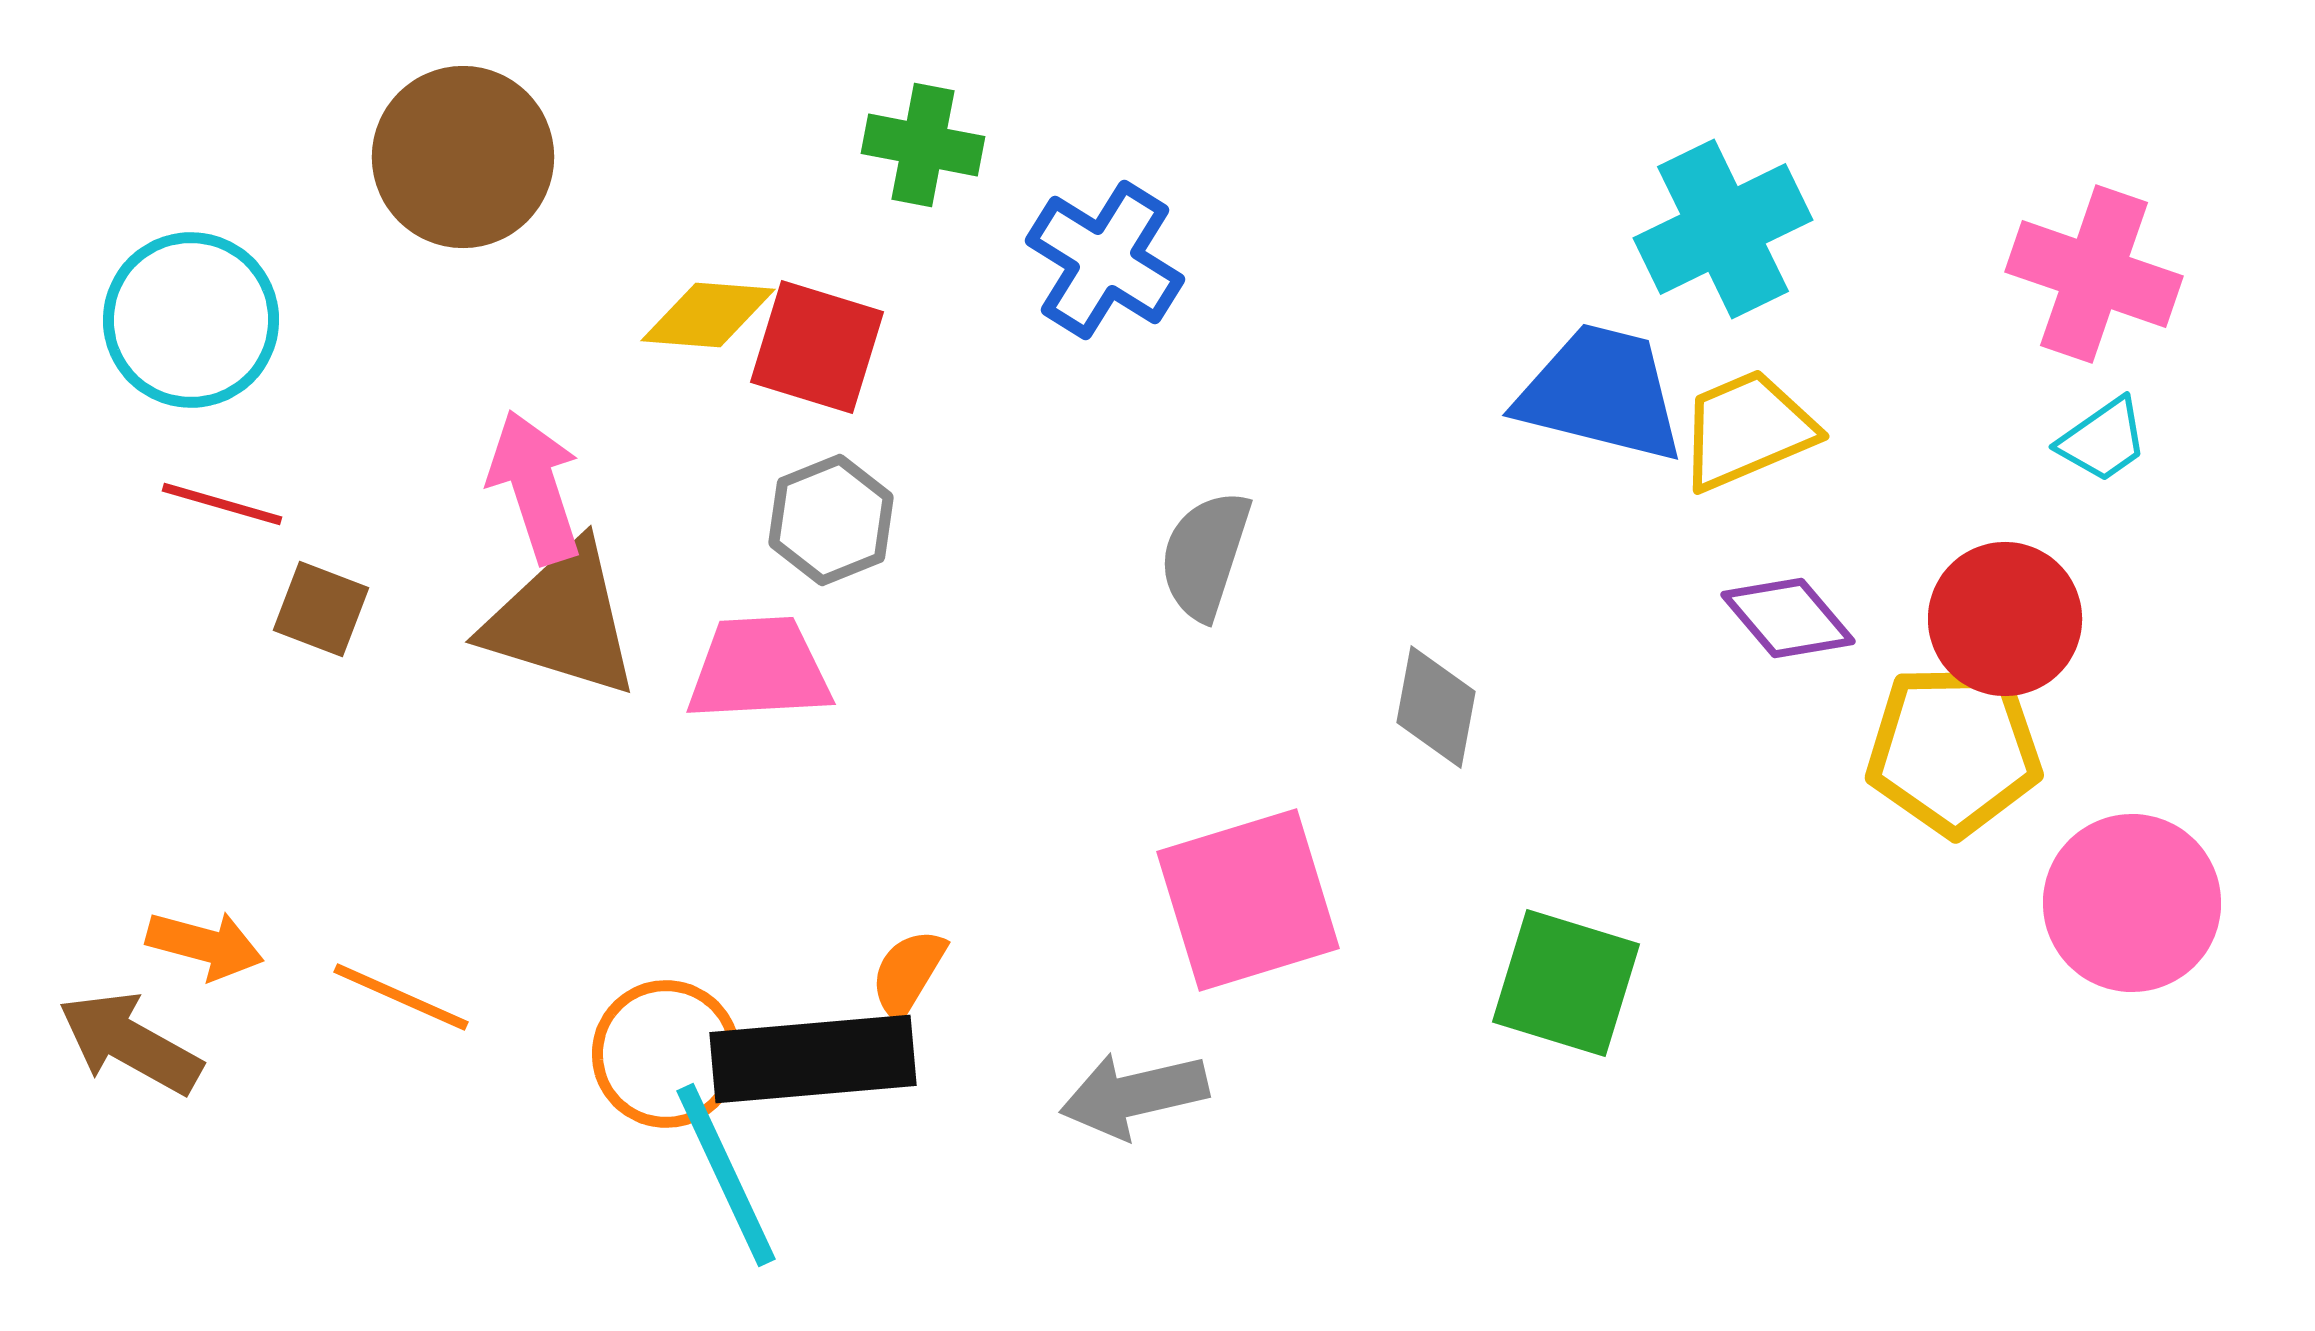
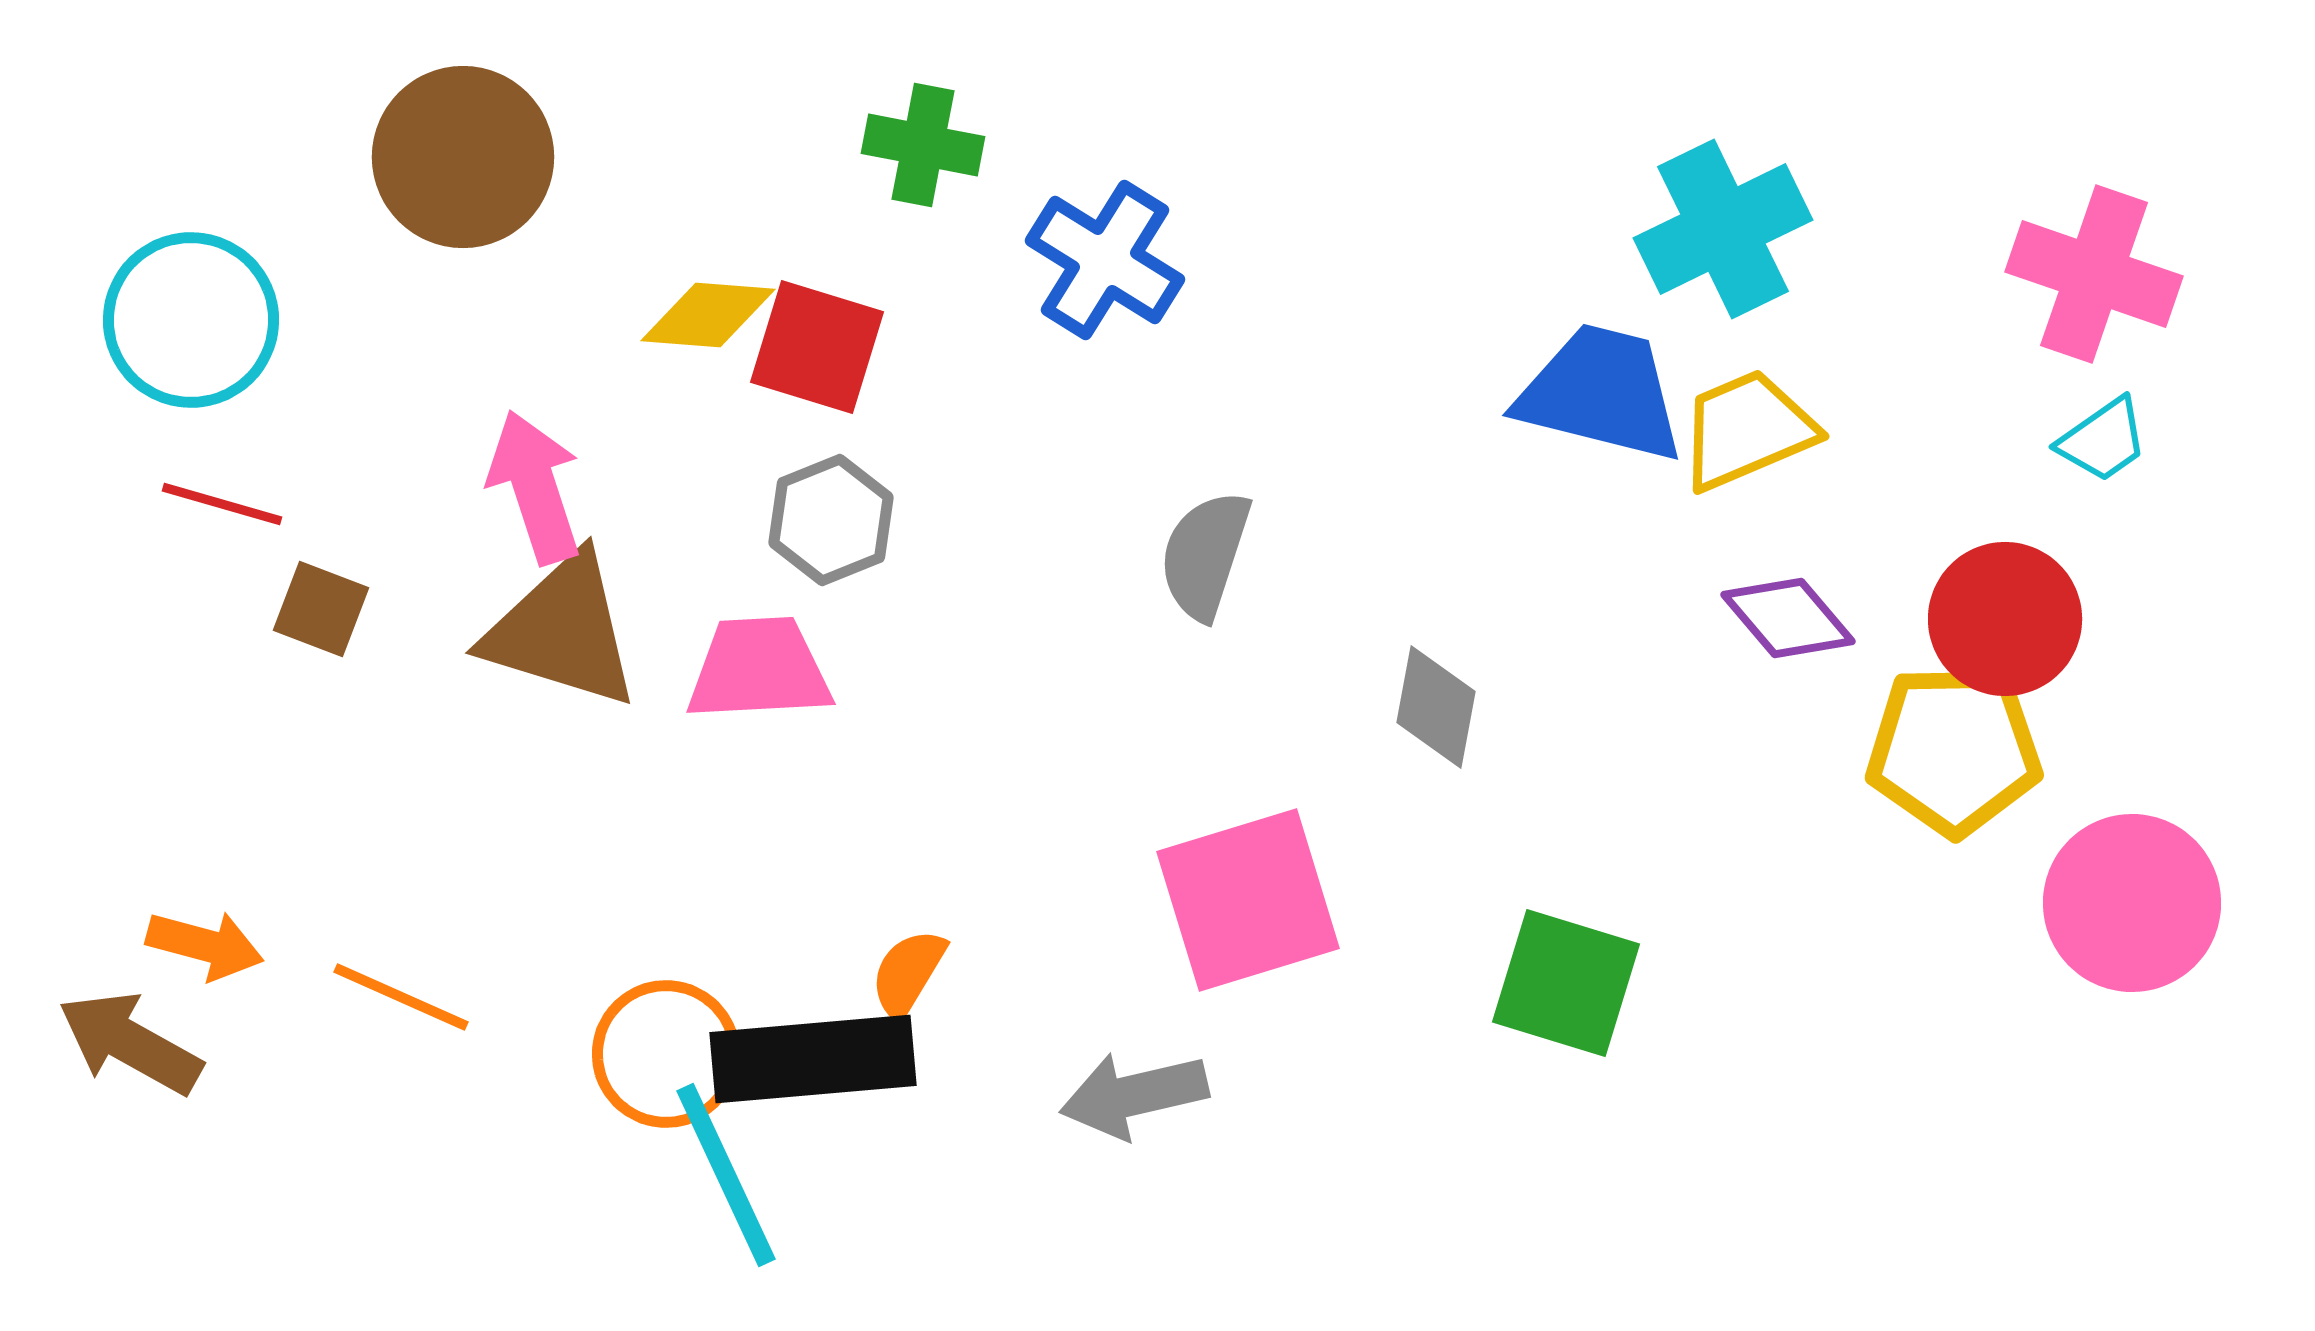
brown triangle: moved 11 px down
